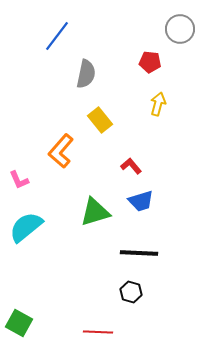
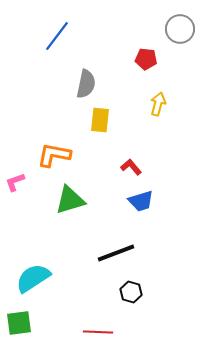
red pentagon: moved 4 px left, 3 px up
gray semicircle: moved 10 px down
yellow rectangle: rotated 45 degrees clockwise
orange L-shape: moved 7 px left, 4 px down; rotated 60 degrees clockwise
red L-shape: moved 1 px down
pink L-shape: moved 4 px left, 2 px down; rotated 95 degrees clockwise
green triangle: moved 25 px left, 12 px up
cyan semicircle: moved 7 px right, 51 px down; rotated 6 degrees clockwise
black line: moved 23 px left; rotated 24 degrees counterclockwise
green square: rotated 36 degrees counterclockwise
